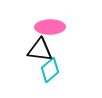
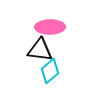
cyan diamond: moved 1 px down
